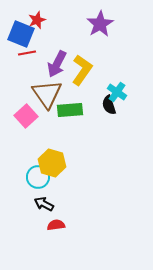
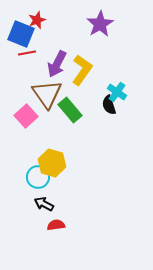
green rectangle: rotated 55 degrees clockwise
